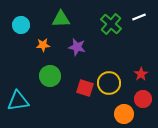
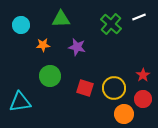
red star: moved 2 px right, 1 px down
yellow circle: moved 5 px right, 5 px down
cyan triangle: moved 2 px right, 1 px down
